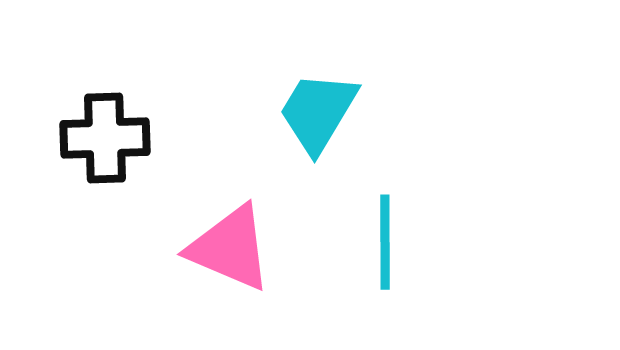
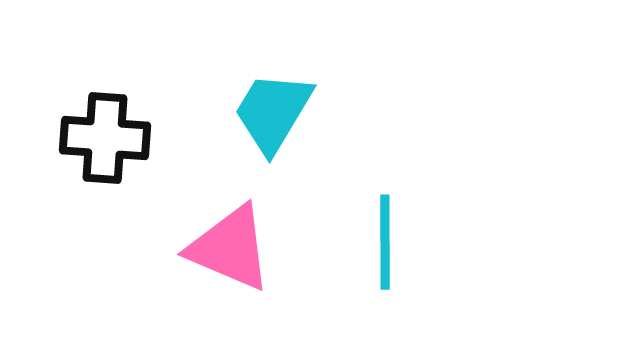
cyan trapezoid: moved 45 px left
black cross: rotated 6 degrees clockwise
